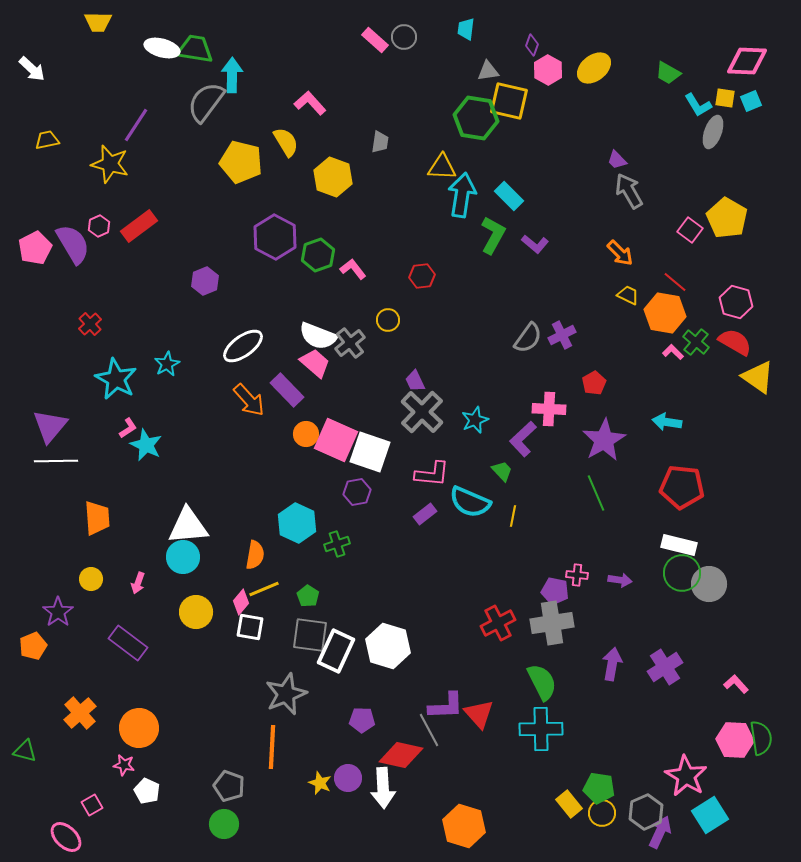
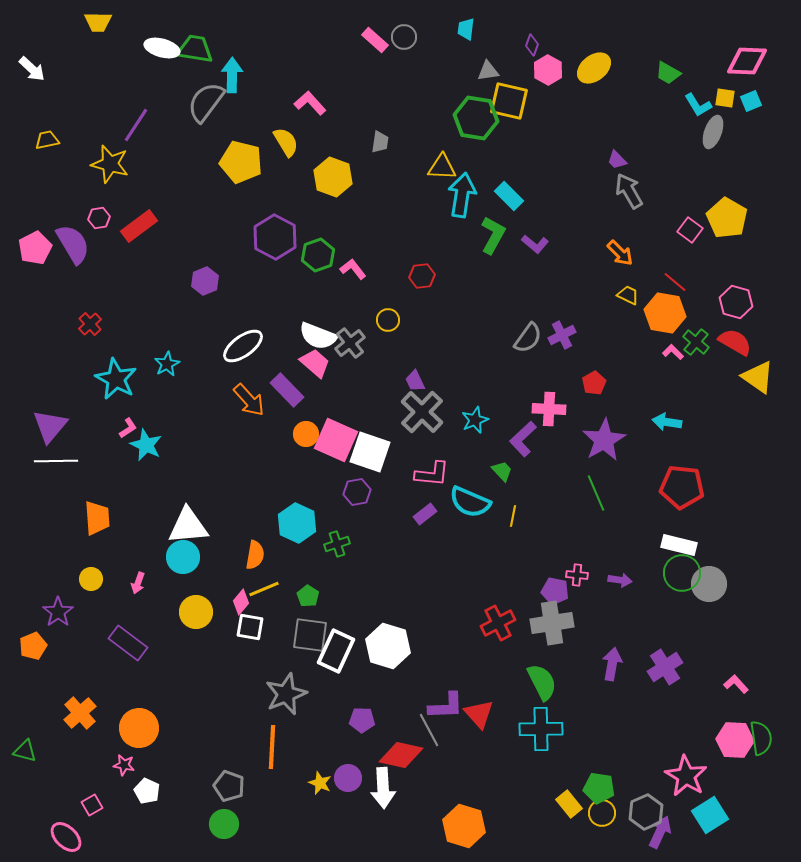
pink hexagon at (99, 226): moved 8 px up; rotated 15 degrees clockwise
